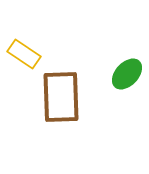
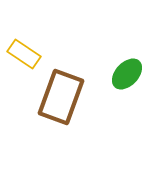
brown rectangle: rotated 22 degrees clockwise
